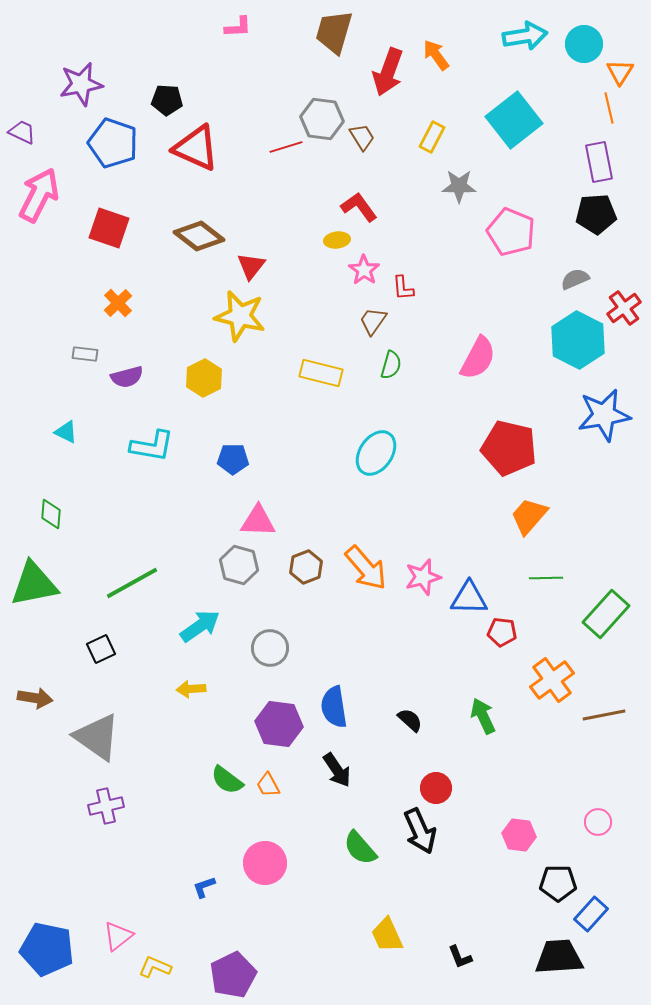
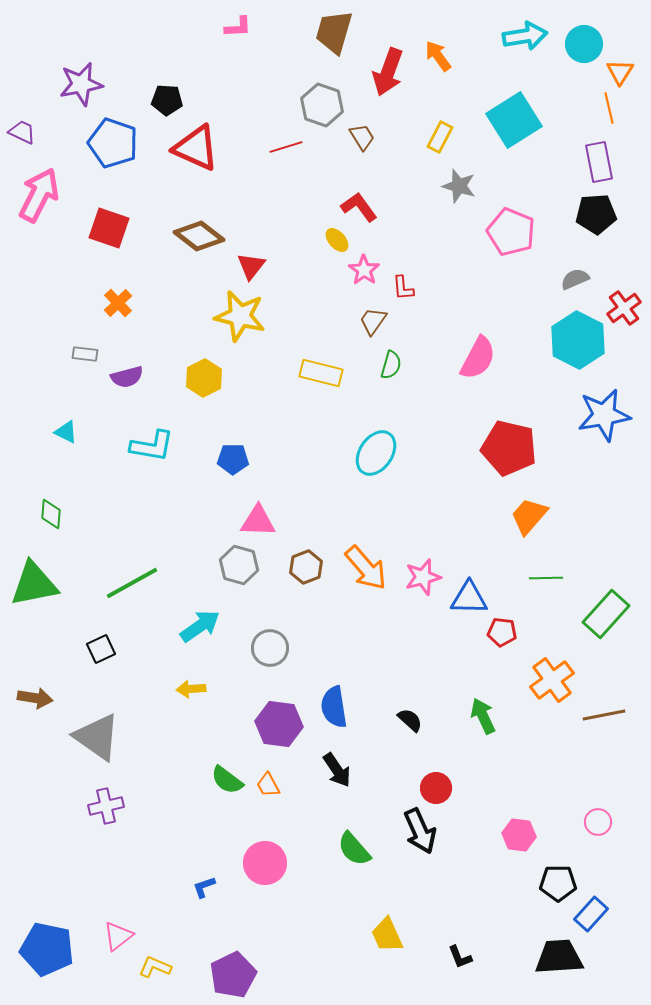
orange arrow at (436, 55): moved 2 px right, 1 px down
gray hexagon at (322, 119): moved 14 px up; rotated 12 degrees clockwise
cyan square at (514, 120): rotated 6 degrees clockwise
yellow rectangle at (432, 137): moved 8 px right
gray star at (459, 186): rotated 16 degrees clockwise
yellow ellipse at (337, 240): rotated 55 degrees clockwise
green semicircle at (360, 848): moved 6 px left, 1 px down
